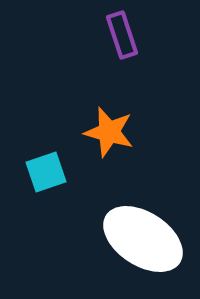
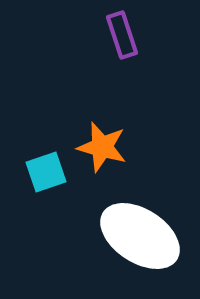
orange star: moved 7 px left, 15 px down
white ellipse: moved 3 px left, 3 px up
